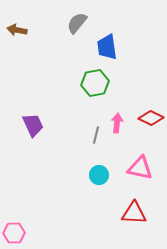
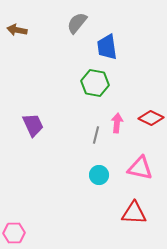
green hexagon: rotated 20 degrees clockwise
